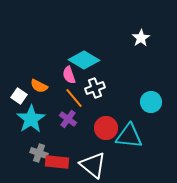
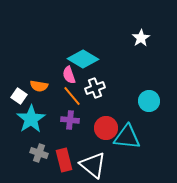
cyan diamond: moved 1 px left, 1 px up
orange semicircle: rotated 18 degrees counterclockwise
orange line: moved 2 px left, 2 px up
cyan circle: moved 2 px left, 1 px up
purple cross: moved 2 px right, 1 px down; rotated 30 degrees counterclockwise
cyan triangle: moved 2 px left, 1 px down
red rectangle: moved 7 px right, 2 px up; rotated 70 degrees clockwise
